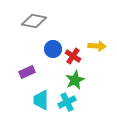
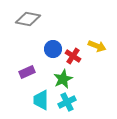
gray diamond: moved 6 px left, 2 px up
yellow arrow: rotated 18 degrees clockwise
green star: moved 12 px left, 1 px up
